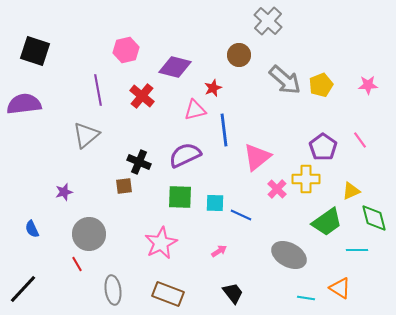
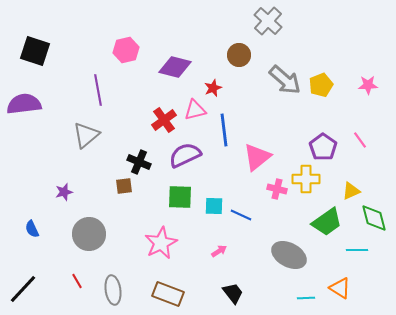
red cross at (142, 96): moved 22 px right, 24 px down; rotated 15 degrees clockwise
pink cross at (277, 189): rotated 30 degrees counterclockwise
cyan square at (215, 203): moved 1 px left, 3 px down
red line at (77, 264): moved 17 px down
cyan line at (306, 298): rotated 12 degrees counterclockwise
